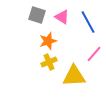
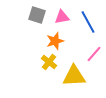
pink triangle: rotated 42 degrees counterclockwise
orange star: moved 7 px right
yellow cross: rotated 28 degrees counterclockwise
